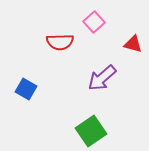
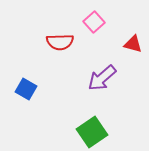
green square: moved 1 px right, 1 px down
